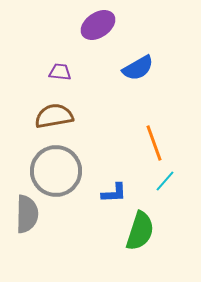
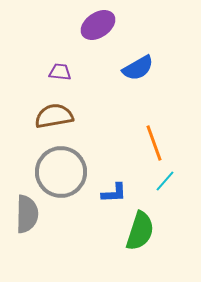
gray circle: moved 5 px right, 1 px down
